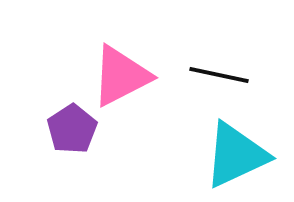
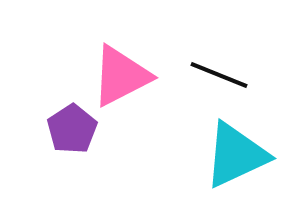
black line: rotated 10 degrees clockwise
